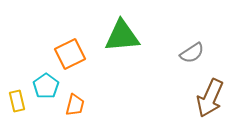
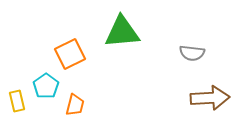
green triangle: moved 4 px up
gray semicircle: rotated 40 degrees clockwise
brown arrow: rotated 117 degrees counterclockwise
